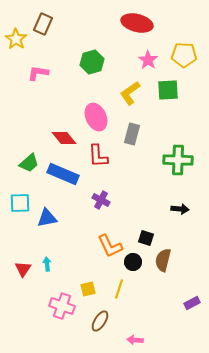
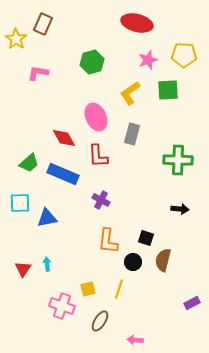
pink star: rotated 18 degrees clockwise
red diamond: rotated 10 degrees clockwise
orange L-shape: moved 2 px left, 5 px up; rotated 32 degrees clockwise
